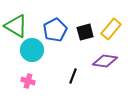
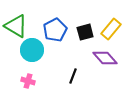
purple diamond: moved 3 px up; rotated 40 degrees clockwise
